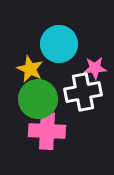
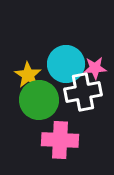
cyan circle: moved 7 px right, 20 px down
yellow star: moved 2 px left, 6 px down; rotated 8 degrees clockwise
green circle: moved 1 px right, 1 px down
pink cross: moved 13 px right, 9 px down
